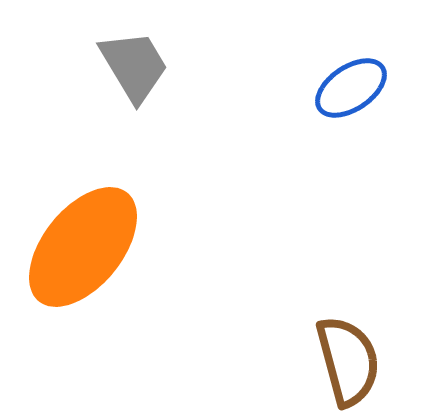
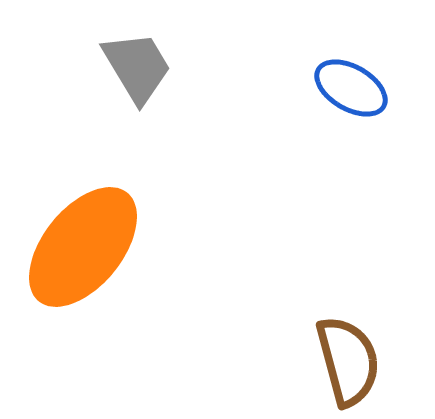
gray trapezoid: moved 3 px right, 1 px down
blue ellipse: rotated 64 degrees clockwise
